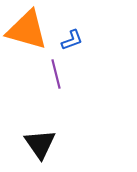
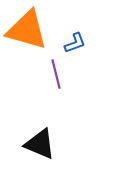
blue L-shape: moved 3 px right, 3 px down
black triangle: rotated 32 degrees counterclockwise
